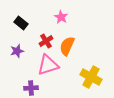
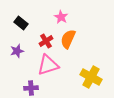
orange semicircle: moved 1 px right, 7 px up
